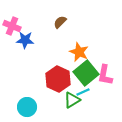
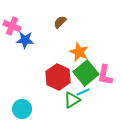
red hexagon: moved 2 px up
cyan circle: moved 5 px left, 2 px down
